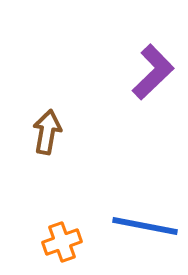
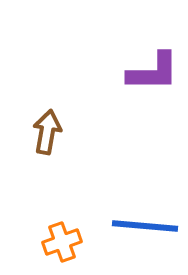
purple L-shape: rotated 44 degrees clockwise
blue line: rotated 6 degrees counterclockwise
